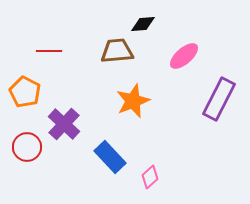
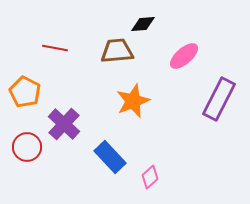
red line: moved 6 px right, 3 px up; rotated 10 degrees clockwise
